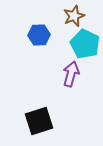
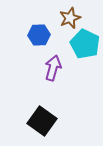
brown star: moved 4 px left, 2 px down
purple arrow: moved 18 px left, 6 px up
black square: moved 3 px right; rotated 36 degrees counterclockwise
